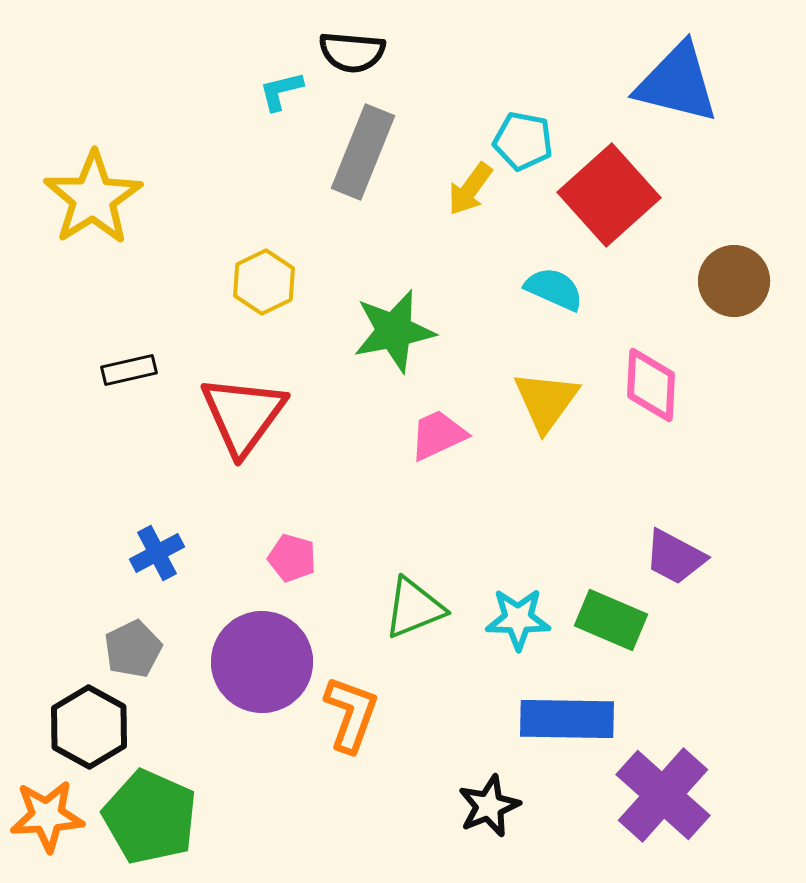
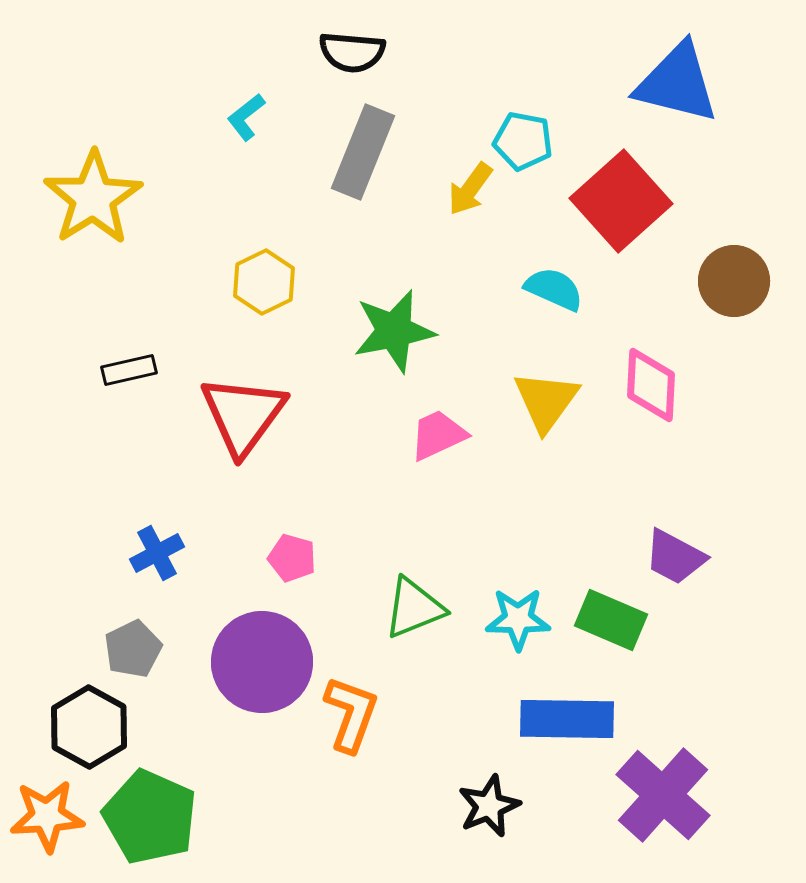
cyan L-shape: moved 35 px left, 26 px down; rotated 24 degrees counterclockwise
red square: moved 12 px right, 6 px down
